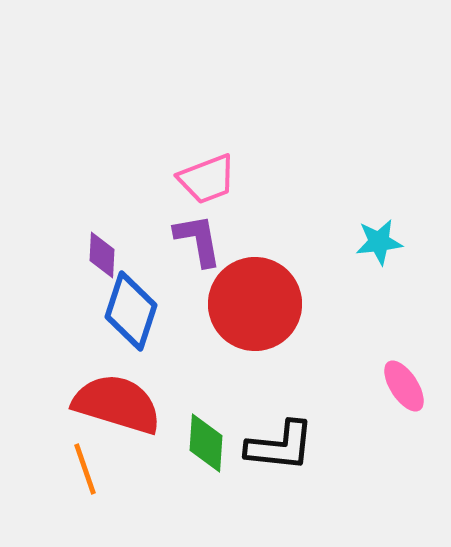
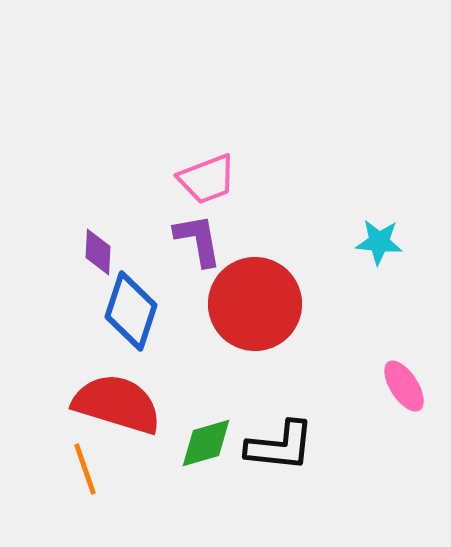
cyan star: rotated 12 degrees clockwise
purple diamond: moved 4 px left, 3 px up
green diamond: rotated 70 degrees clockwise
